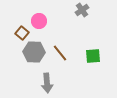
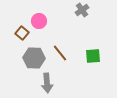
gray hexagon: moved 6 px down
